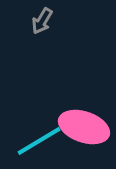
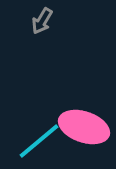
cyan line: rotated 9 degrees counterclockwise
